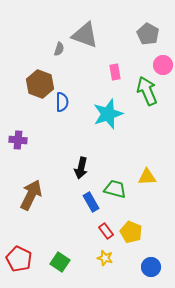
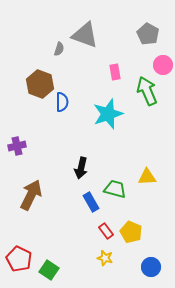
purple cross: moved 1 px left, 6 px down; rotated 18 degrees counterclockwise
green square: moved 11 px left, 8 px down
